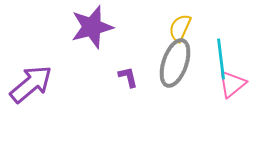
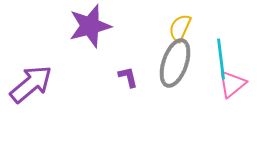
purple star: moved 2 px left, 1 px up
